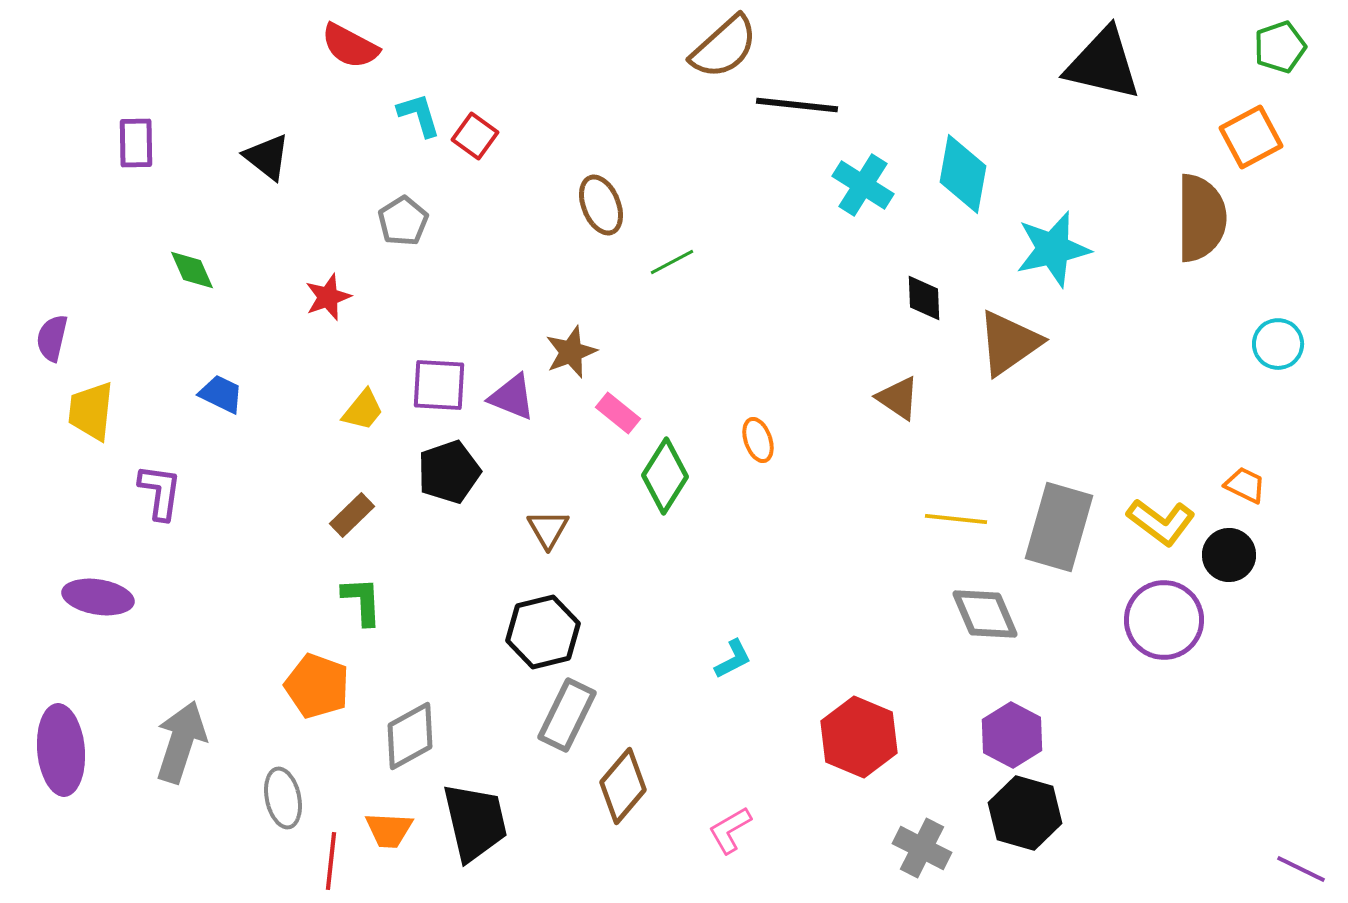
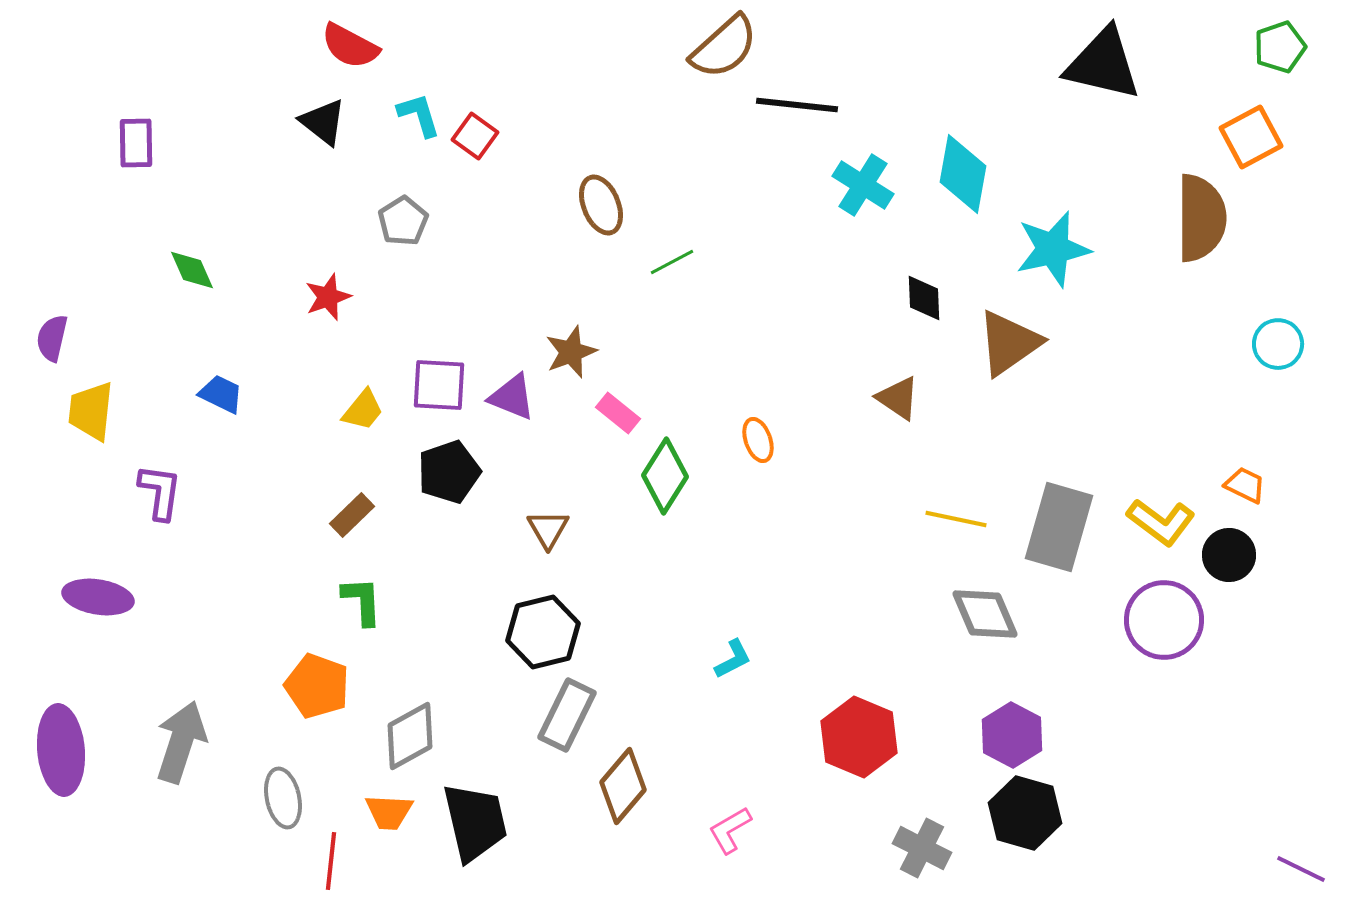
black triangle at (267, 157): moved 56 px right, 35 px up
yellow line at (956, 519): rotated 6 degrees clockwise
orange trapezoid at (389, 830): moved 18 px up
